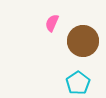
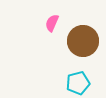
cyan pentagon: rotated 20 degrees clockwise
